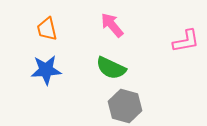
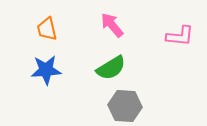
pink L-shape: moved 6 px left, 5 px up; rotated 16 degrees clockwise
green semicircle: rotated 56 degrees counterclockwise
gray hexagon: rotated 12 degrees counterclockwise
